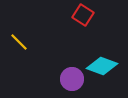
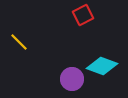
red square: rotated 30 degrees clockwise
